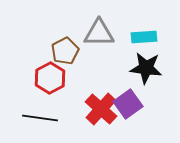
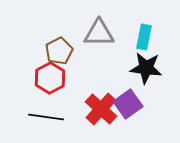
cyan rectangle: rotated 75 degrees counterclockwise
brown pentagon: moved 6 px left
black line: moved 6 px right, 1 px up
